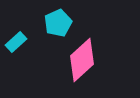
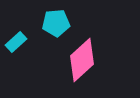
cyan pentagon: moved 2 px left; rotated 20 degrees clockwise
